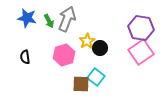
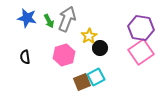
yellow star: moved 2 px right, 5 px up
cyan square: rotated 24 degrees clockwise
brown square: moved 1 px right, 2 px up; rotated 24 degrees counterclockwise
